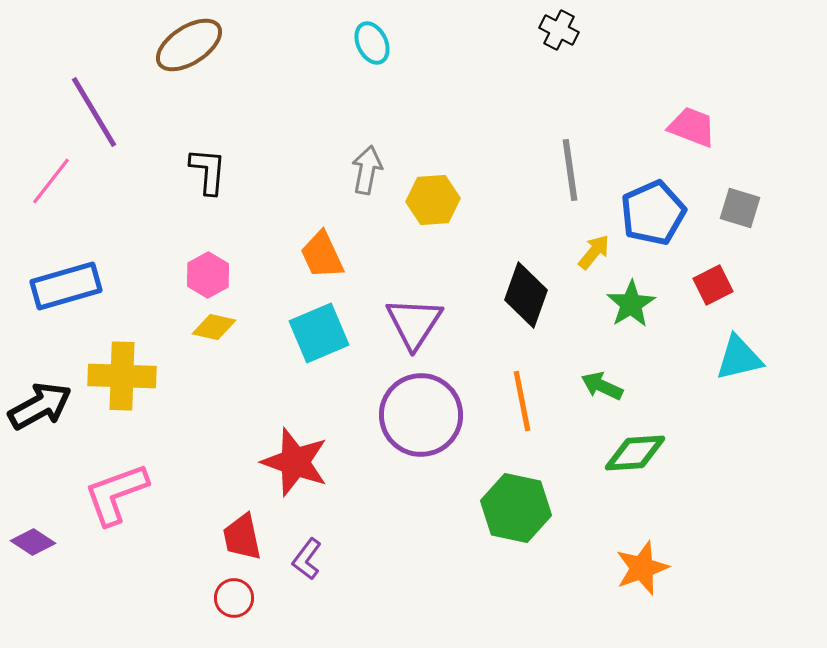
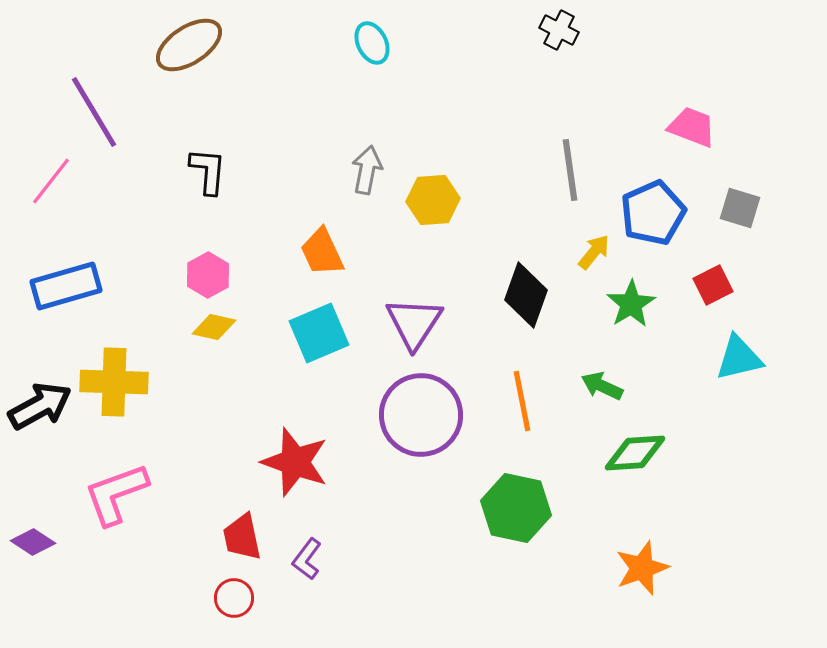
orange trapezoid: moved 3 px up
yellow cross: moved 8 px left, 6 px down
